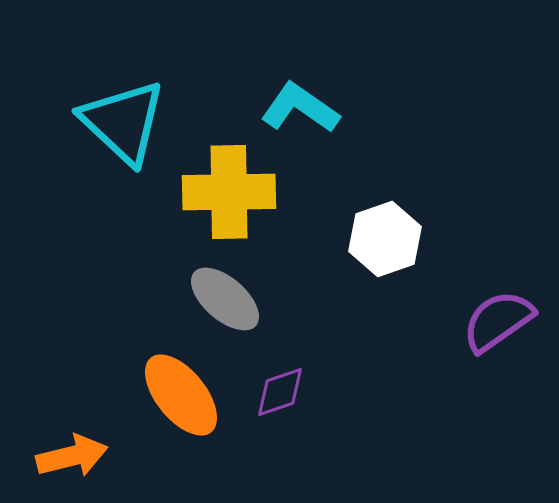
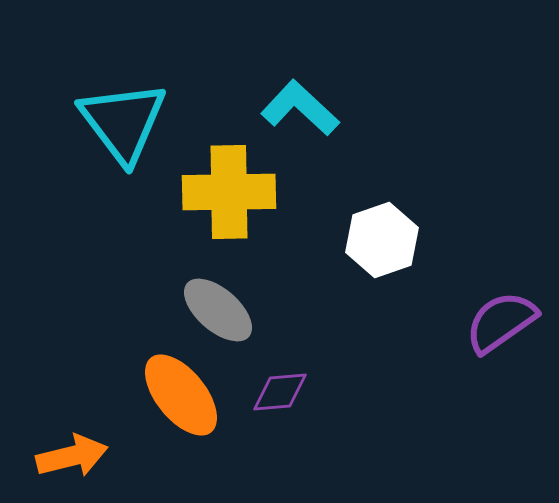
cyan L-shape: rotated 8 degrees clockwise
cyan triangle: rotated 10 degrees clockwise
white hexagon: moved 3 px left, 1 px down
gray ellipse: moved 7 px left, 11 px down
purple semicircle: moved 3 px right, 1 px down
purple diamond: rotated 14 degrees clockwise
